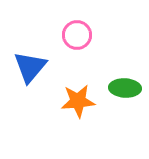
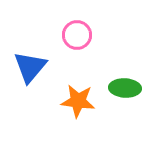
orange star: rotated 12 degrees clockwise
